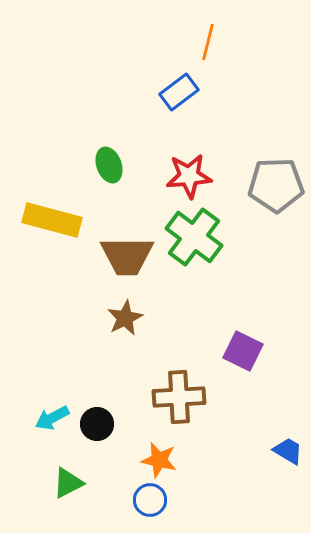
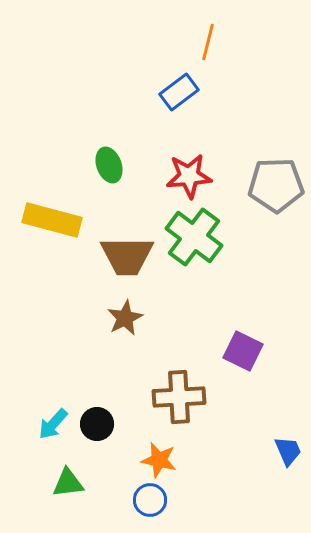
cyan arrow: moved 1 px right, 6 px down; rotated 20 degrees counterclockwise
blue trapezoid: rotated 36 degrees clockwise
green triangle: rotated 20 degrees clockwise
